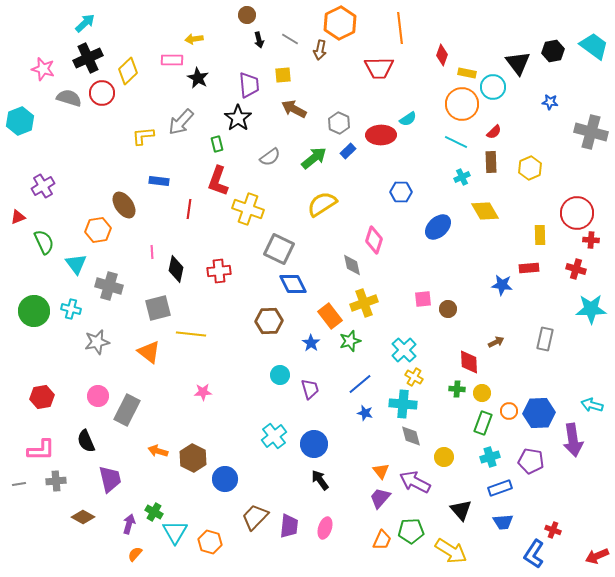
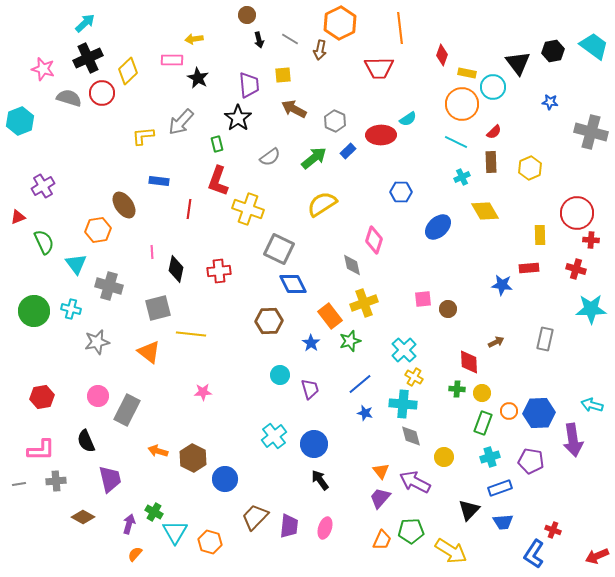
gray hexagon at (339, 123): moved 4 px left, 2 px up
black triangle at (461, 510): moved 8 px right; rotated 25 degrees clockwise
